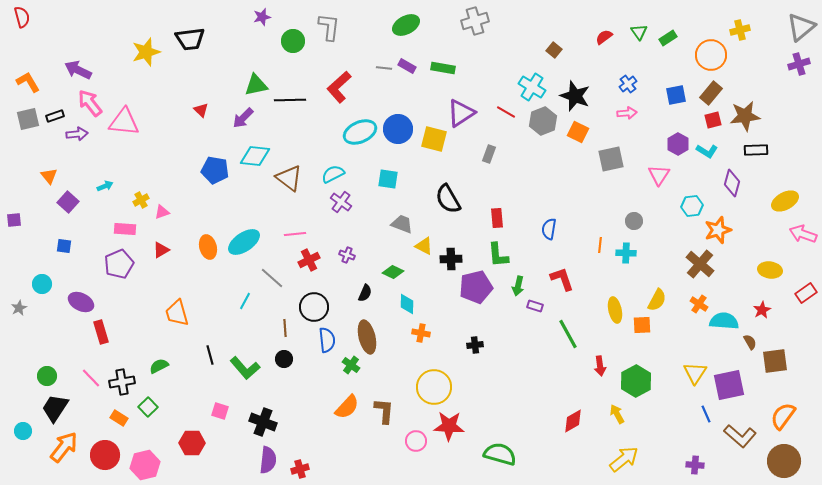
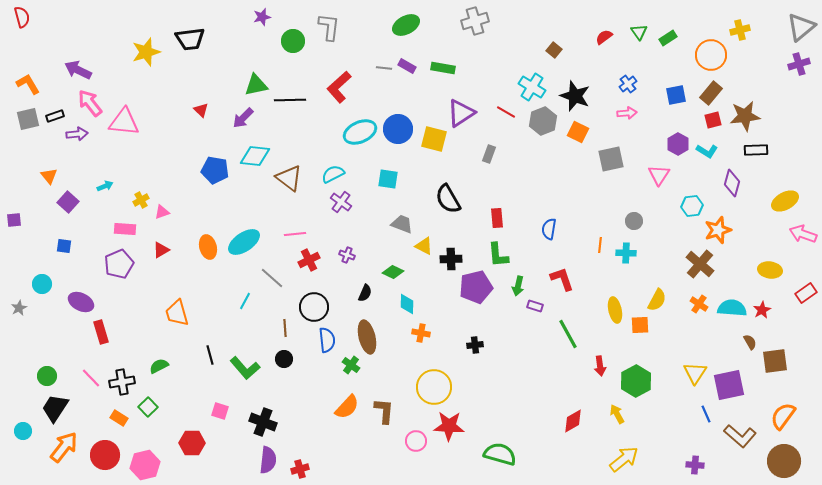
orange L-shape at (28, 82): moved 2 px down
cyan semicircle at (724, 321): moved 8 px right, 13 px up
orange square at (642, 325): moved 2 px left
